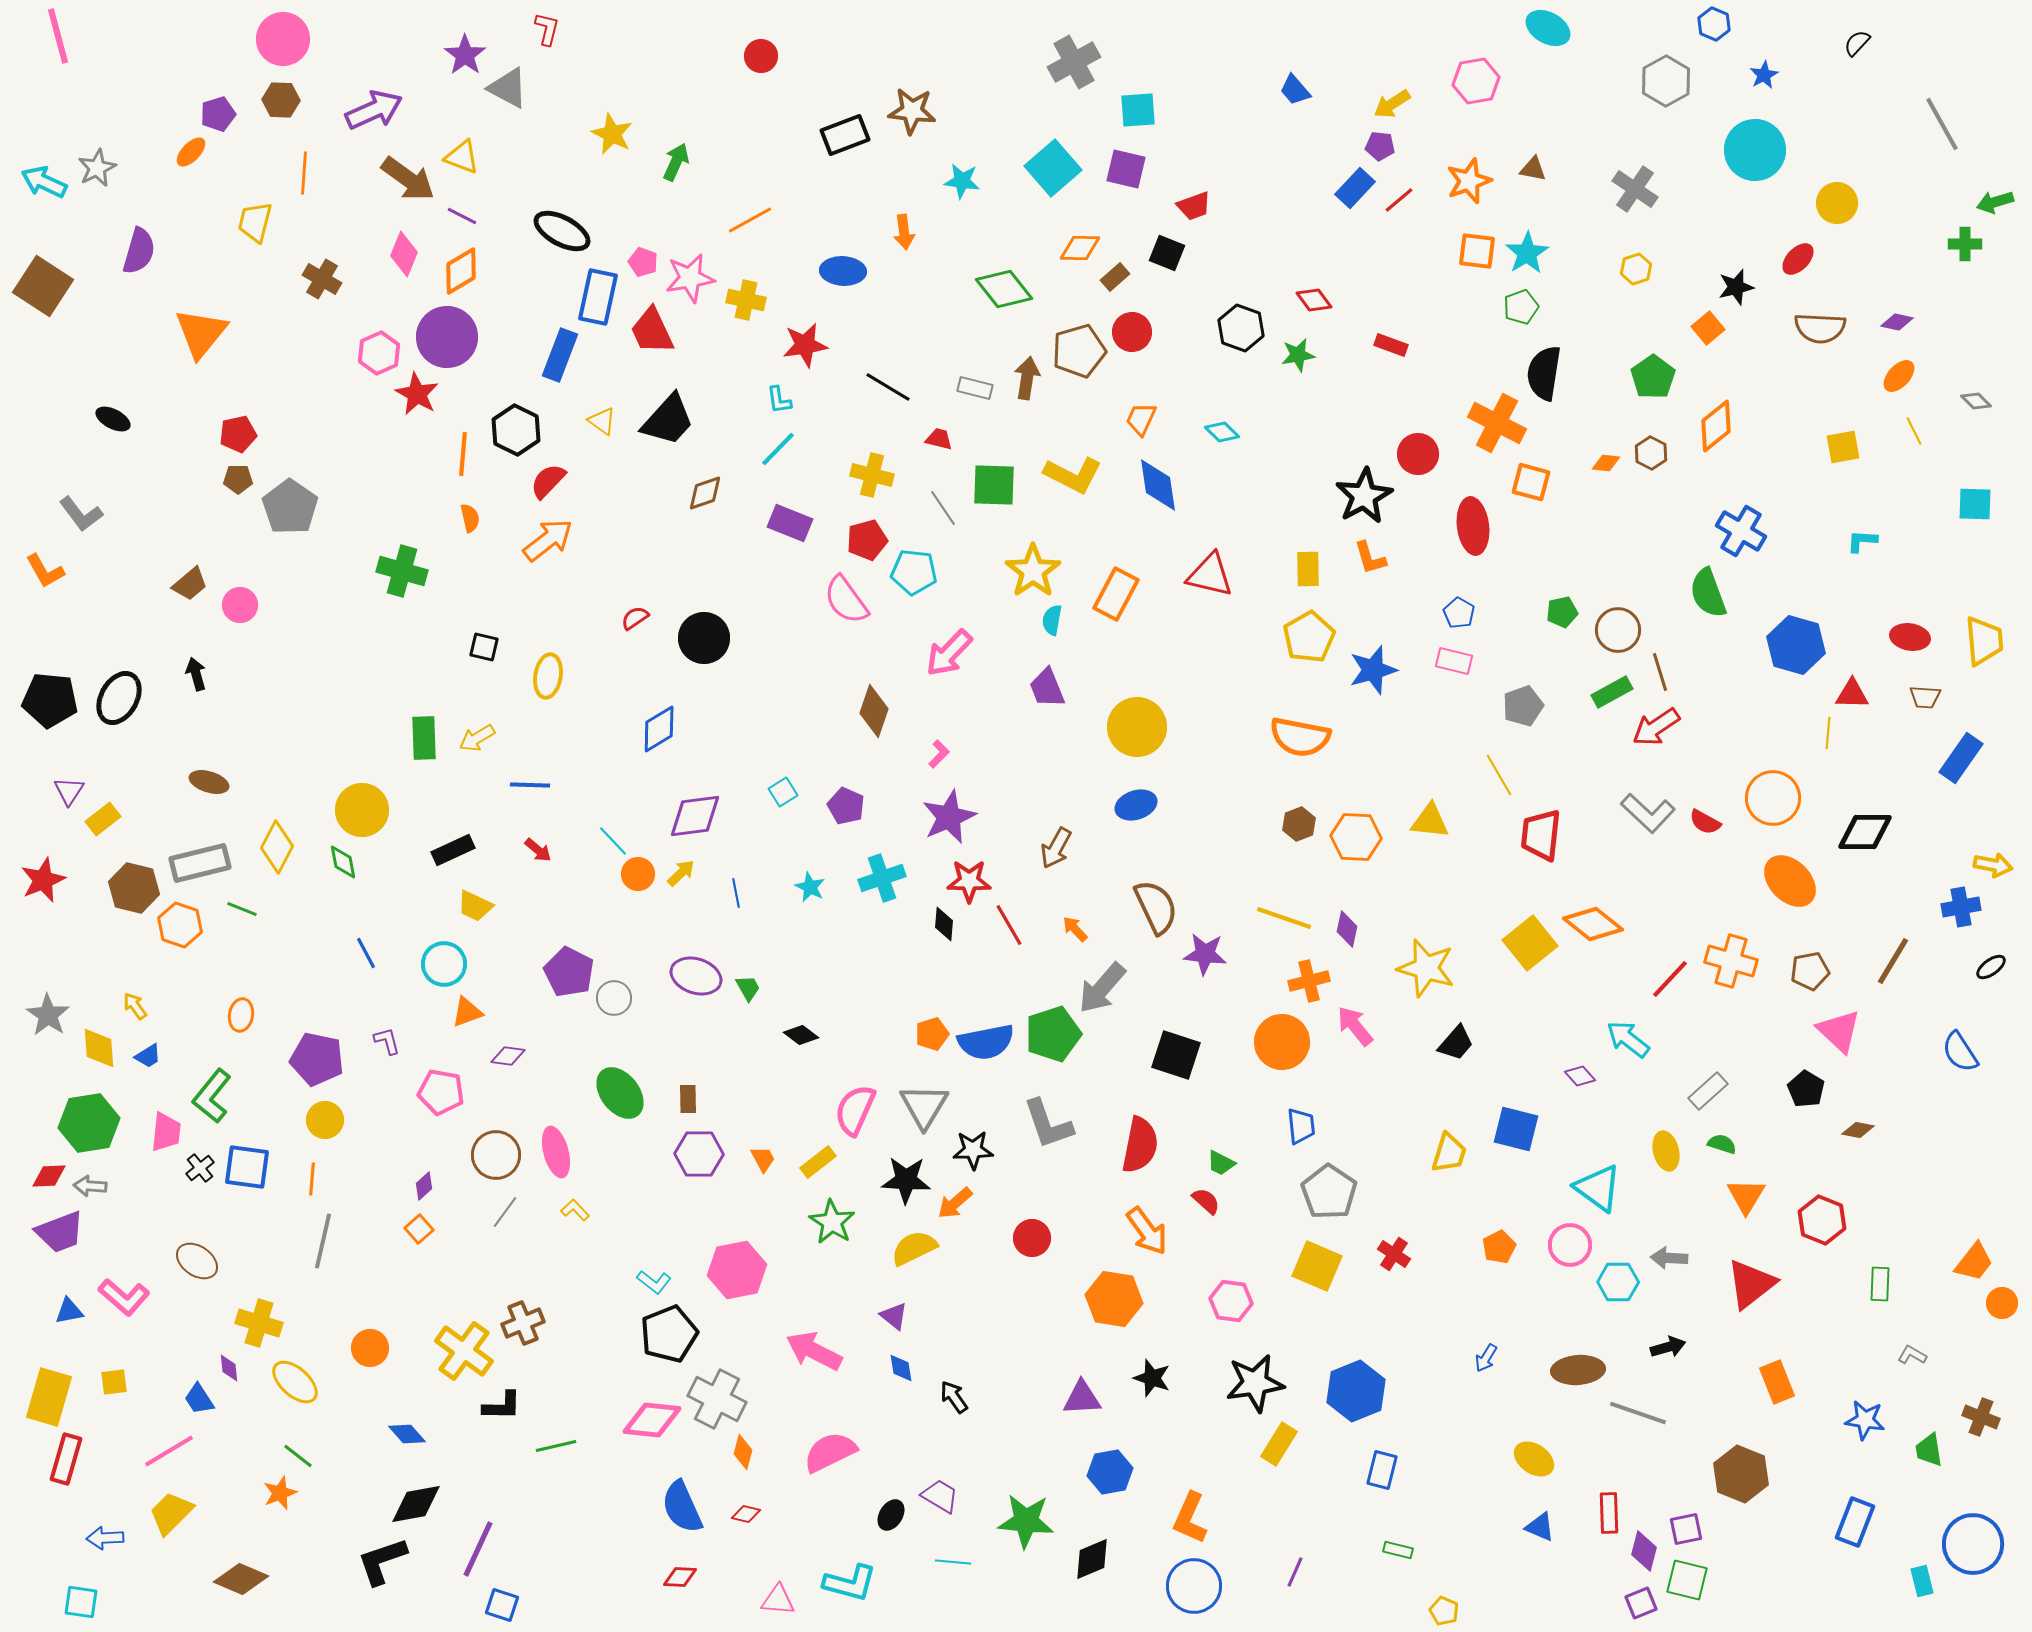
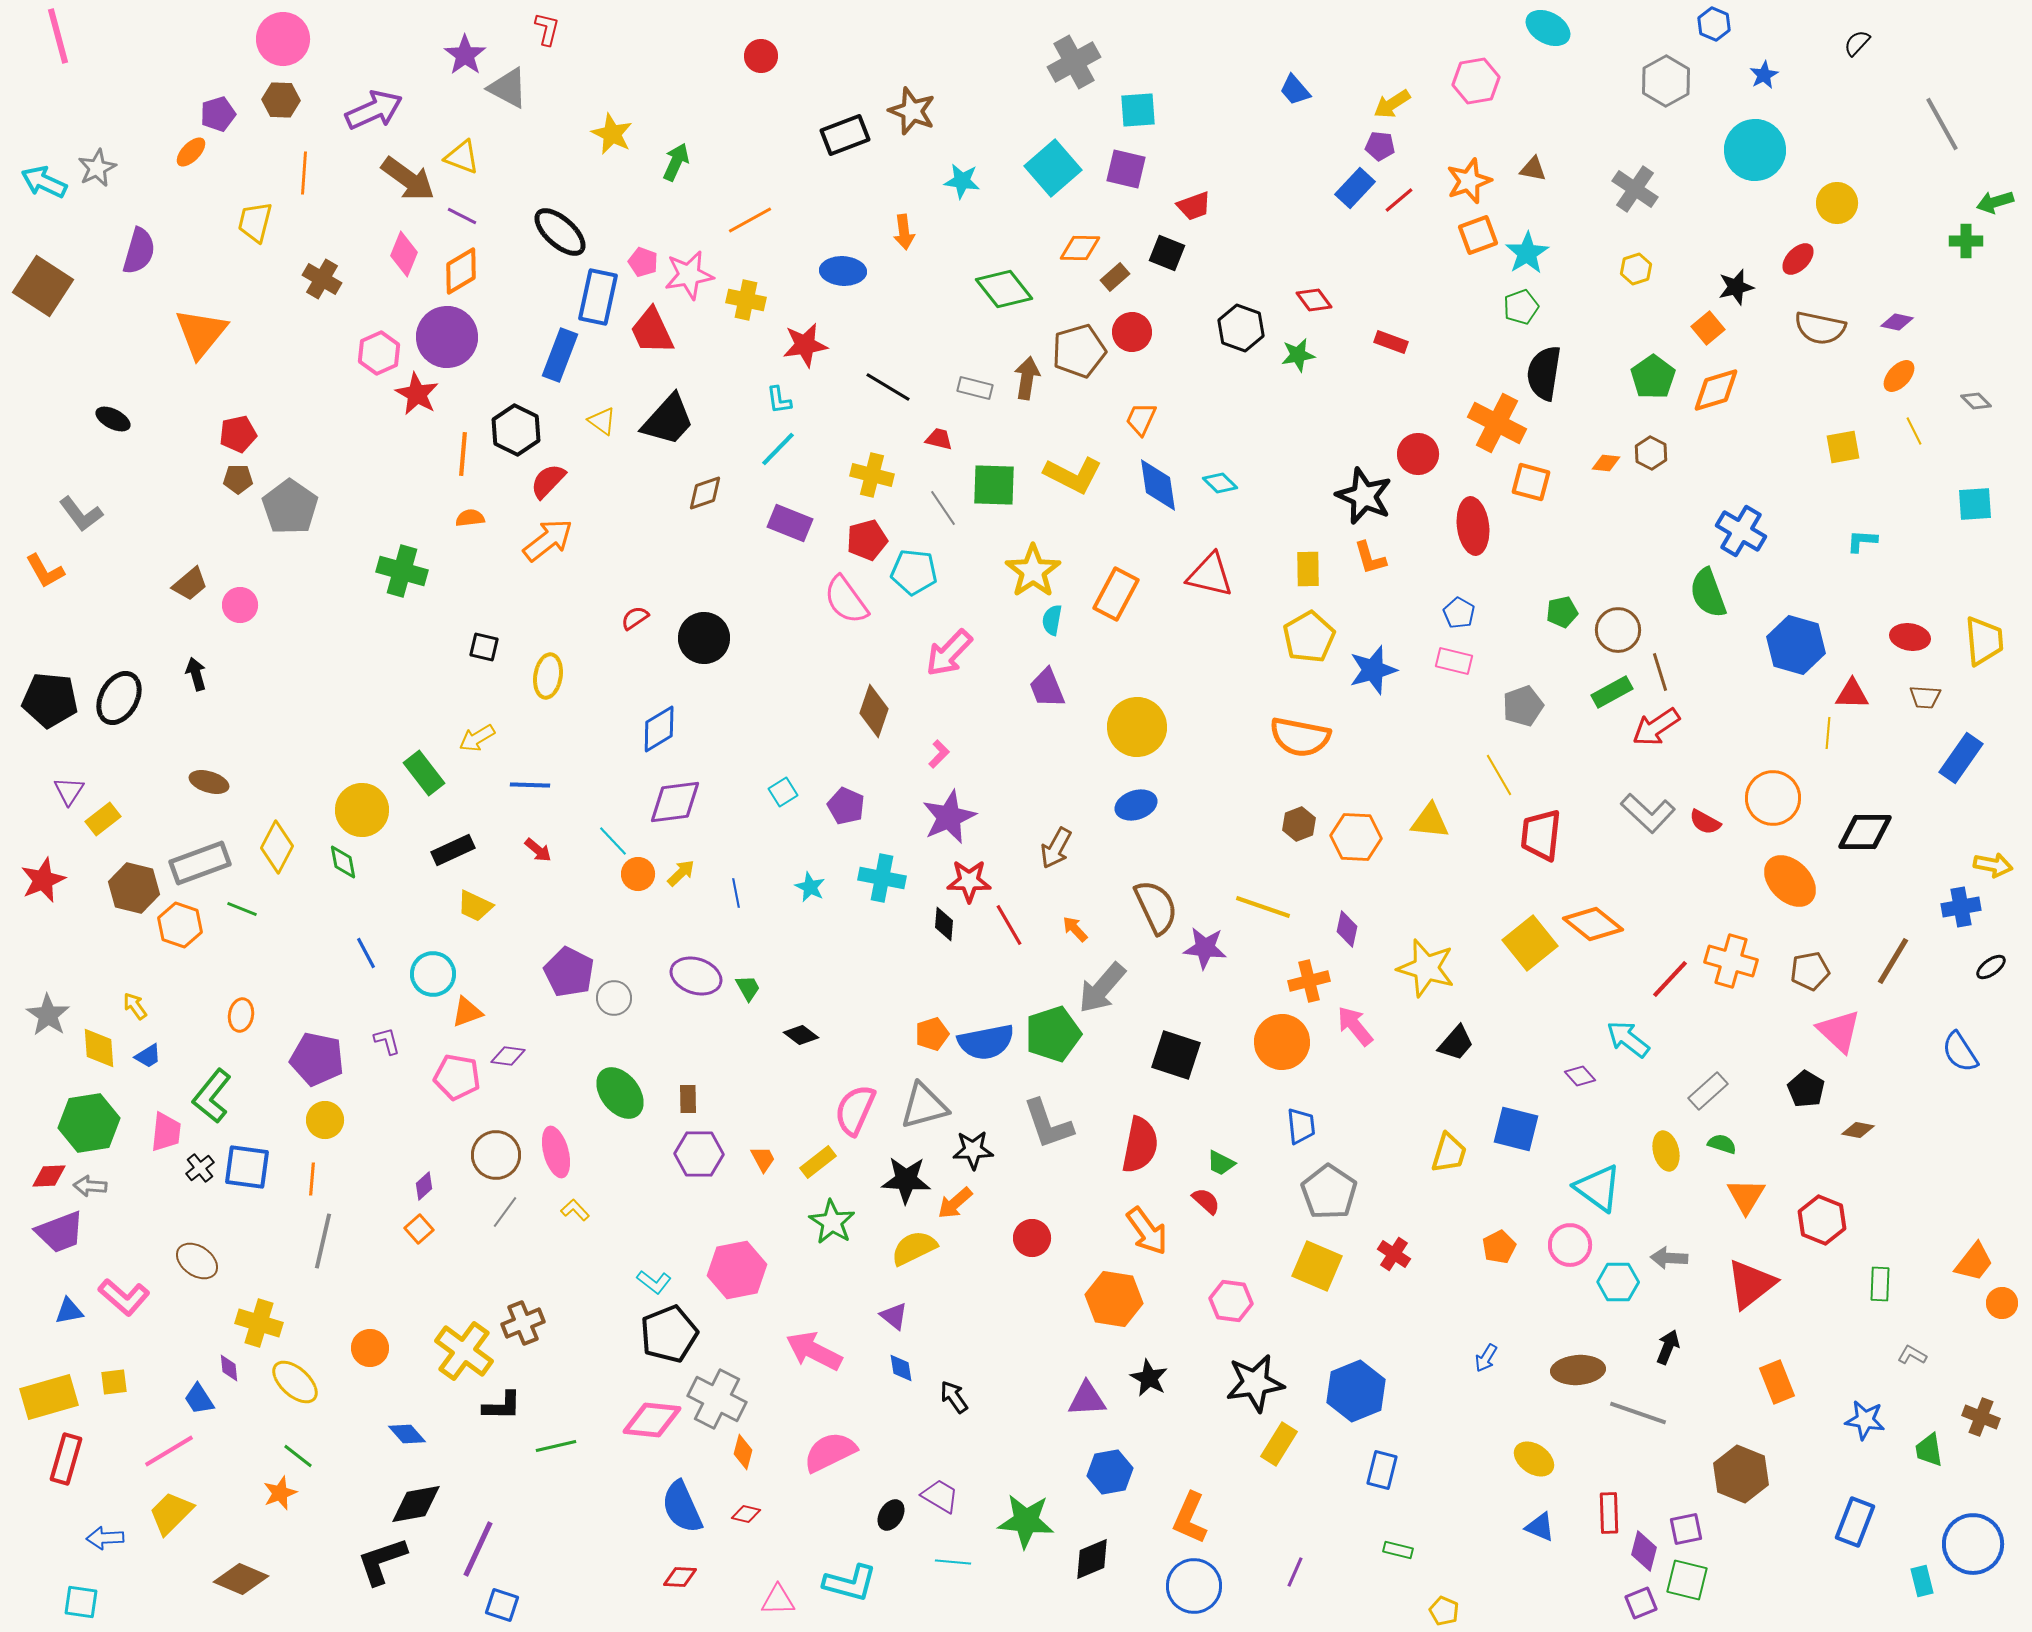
brown star at (912, 111): rotated 15 degrees clockwise
black ellipse at (562, 231): moved 2 px left, 1 px down; rotated 14 degrees clockwise
green cross at (1965, 244): moved 1 px right, 3 px up
orange square at (1477, 251): moved 1 px right, 16 px up; rotated 27 degrees counterclockwise
pink star at (690, 278): moved 1 px left, 3 px up
brown semicircle at (1820, 328): rotated 9 degrees clockwise
red rectangle at (1391, 345): moved 3 px up
orange diamond at (1716, 426): moved 36 px up; rotated 22 degrees clockwise
cyan diamond at (1222, 432): moved 2 px left, 51 px down
black star at (1364, 496): rotated 20 degrees counterclockwise
cyan square at (1975, 504): rotated 6 degrees counterclockwise
orange semicircle at (470, 518): rotated 84 degrees counterclockwise
green rectangle at (424, 738): moved 35 px down; rotated 36 degrees counterclockwise
purple diamond at (695, 816): moved 20 px left, 14 px up
gray rectangle at (200, 863): rotated 6 degrees counterclockwise
cyan cross at (882, 878): rotated 30 degrees clockwise
yellow line at (1284, 918): moved 21 px left, 11 px up
purple star at (1205, 954): moved 6 px up
cyan circle at (444, 964): moved 11 px left, 10 px down
pink pentagon at (441, 1092): moved 16 px right, 15 px up
gray triangle at (924, 1106): rotated 44 degrees clockwise
black arrow at (1668, 1347): rotated 52 degrees counterclockwise
black star at (1152, 1378): moved 3 px left; rotated 9 degrees clockwise
yellow rectangle at (49, 1397): rotated 58 degrees clockwise
purple triangle at (1082, 1398): moved 5 px right, 1 px down
pink triangle at (778, 1600): rotated 6 degrees counterclockwise
